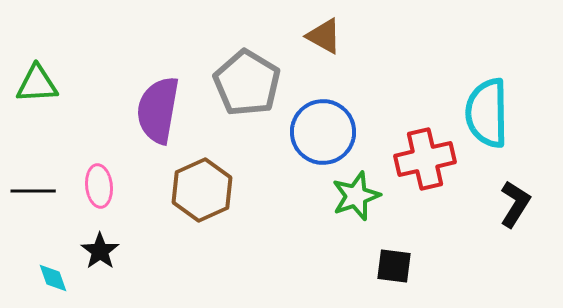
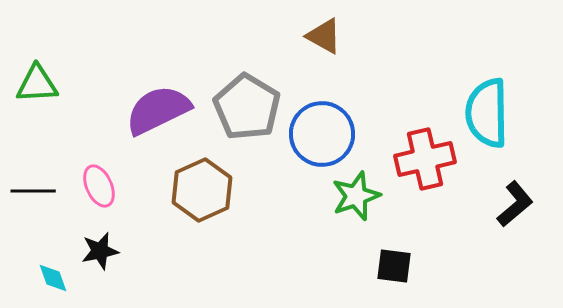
gray pentagon: moved 24 px down
purple semicircle: rotated 54 degrees clockwise
blue circle: moved 1 px left, 2 px down
pink ellipse: rotated 18 degrees counterclockwise
black L-shape: rotated 18 degrees clockwise
black star: rotated 24 degrees clockwise
